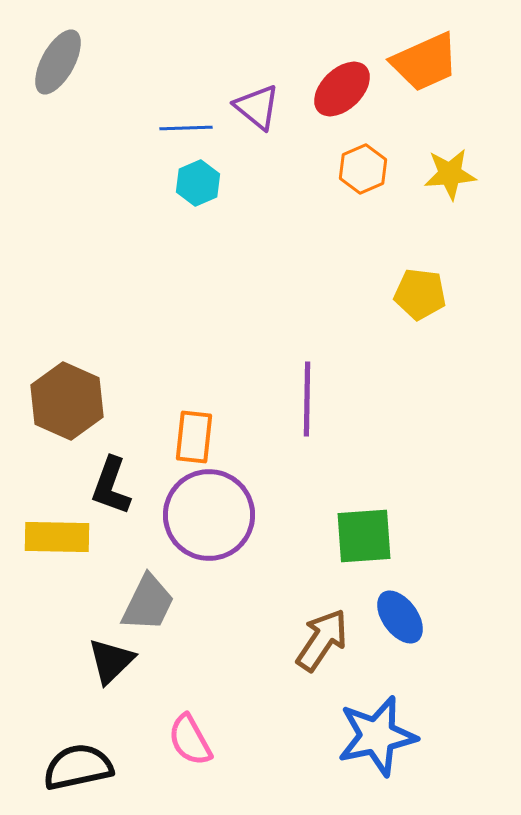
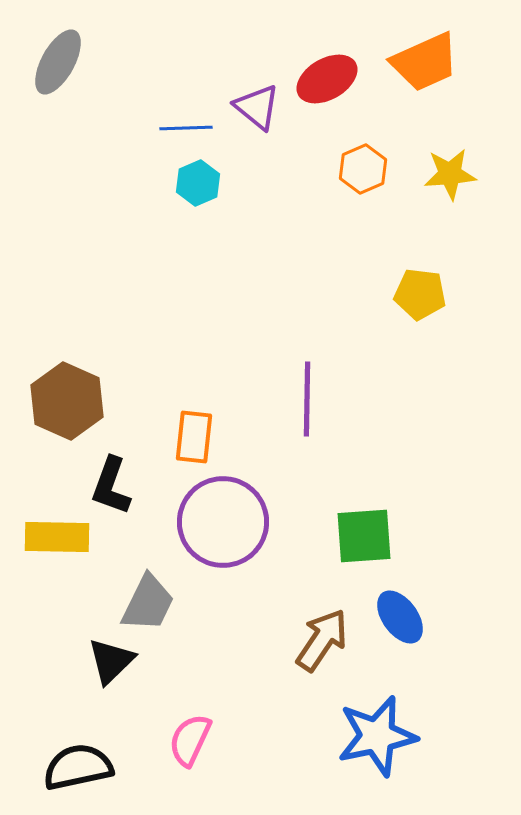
red ellipse: moved 15 px left, 10 px up; rotated 14 degrees clockwise
purple circle: moved 14 px right, 7 px down
pink semicircle: rotated 54 degrees clockwise
